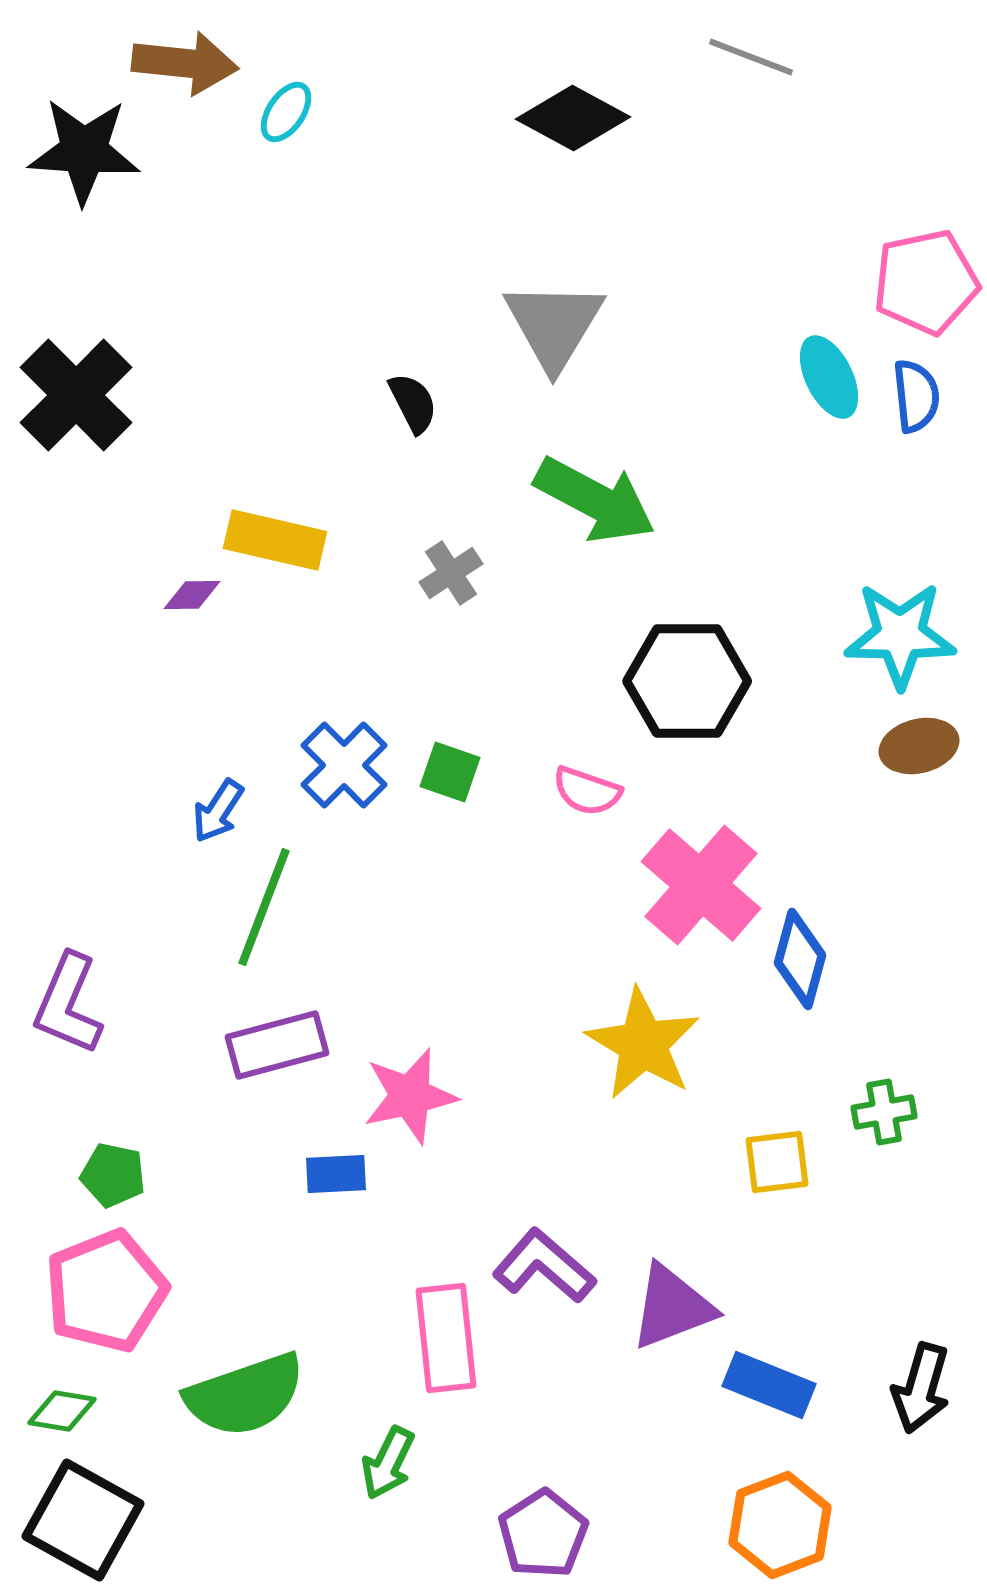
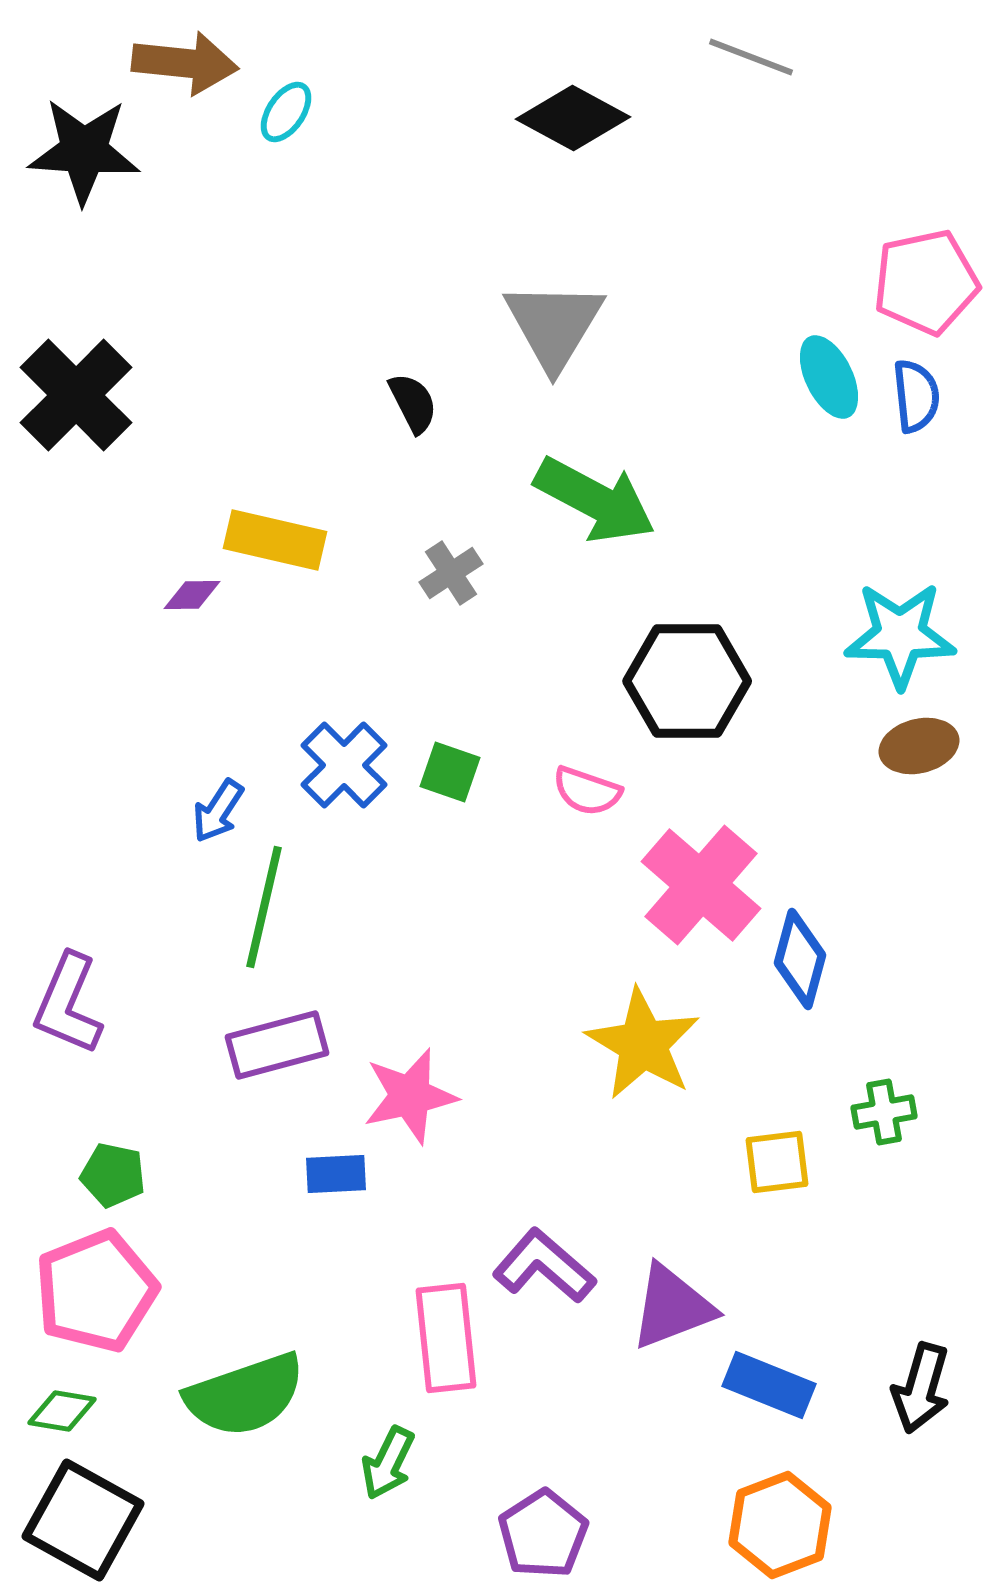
green line at (264, 907): rotated 8 degrees counterclockwise
pink pentagon at (106, 1291): moved 10 px left
